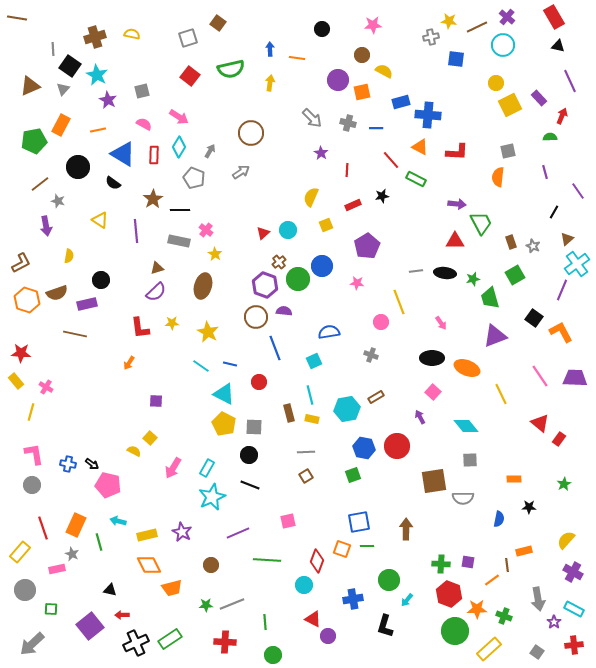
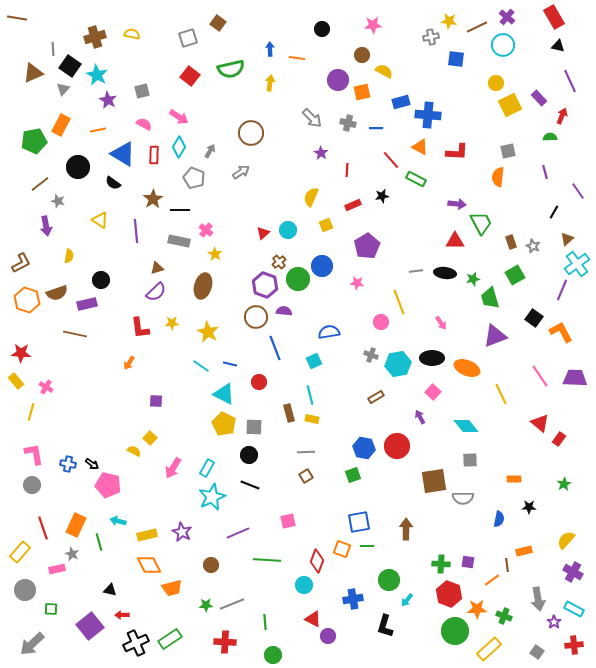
brown triangle at (30, 86): moved 3 px right, 13 px up
cyan hexagon at (347, 409): moved 51 px right, 45 px up
